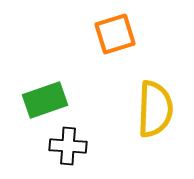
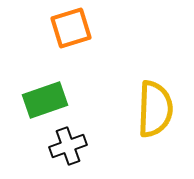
orange square: moved 44 px left, 6 px up
black cross: rotated 24 degrees counterclockwise
